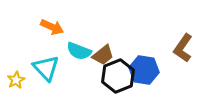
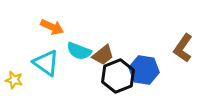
cyan triangle: moved 5 px up; rotated 12 degrees counterclockwise
yellow star: moved 2 px left; rotated 30 degrees counterclockwise
